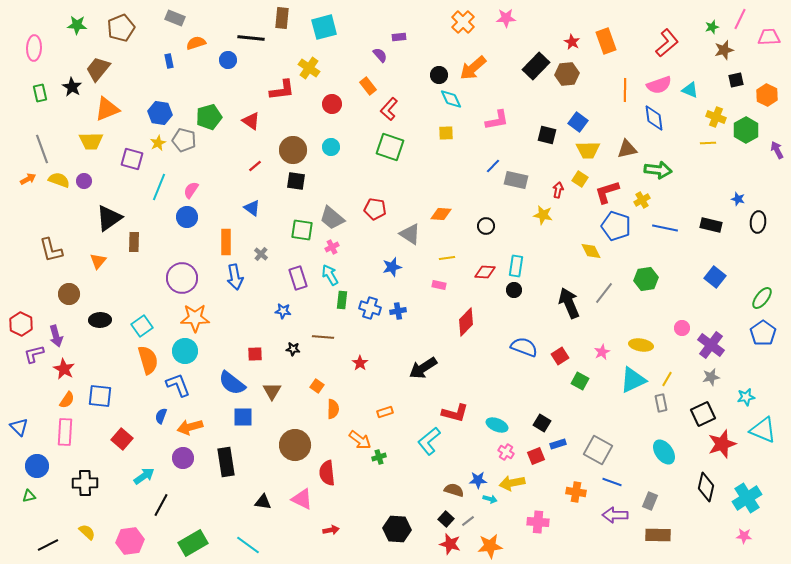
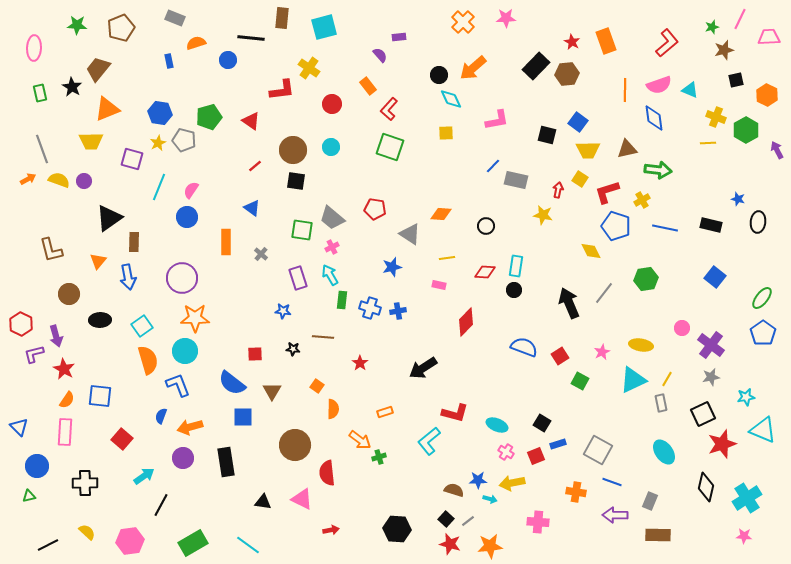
blue arrow at (235, 277): moved 107 px left
